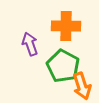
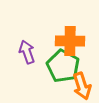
orange cross: moved 4 px right, 15 px down
purple arrow: moved 3 px left, 8 px down
